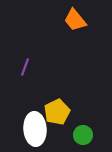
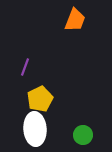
orange trapezoid: rotated 120 degrees counterclockwise
yellow pentagon: moved 17 px left, 13 px up
